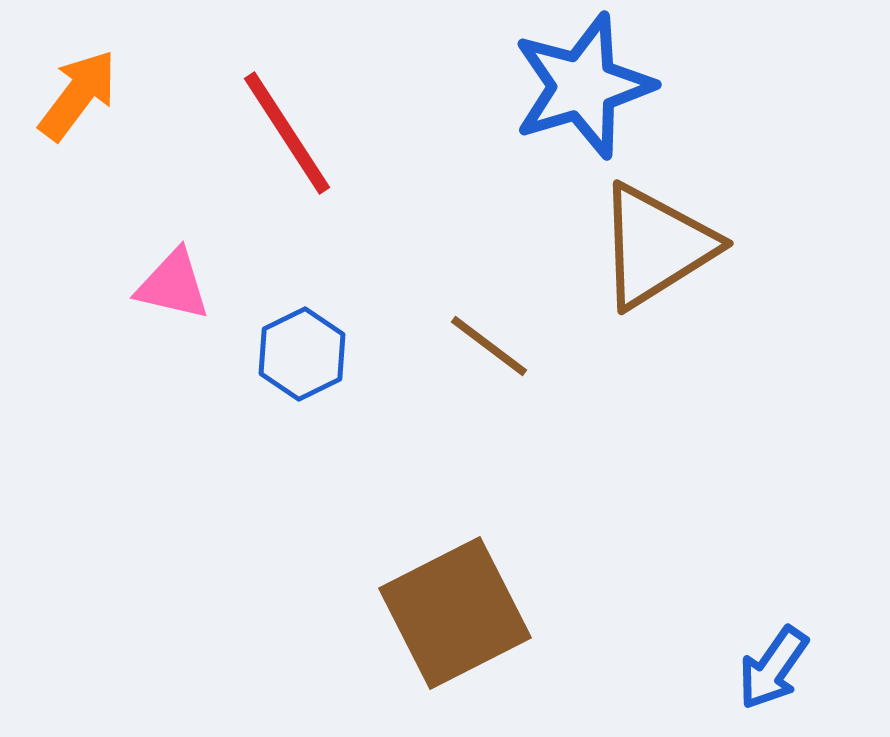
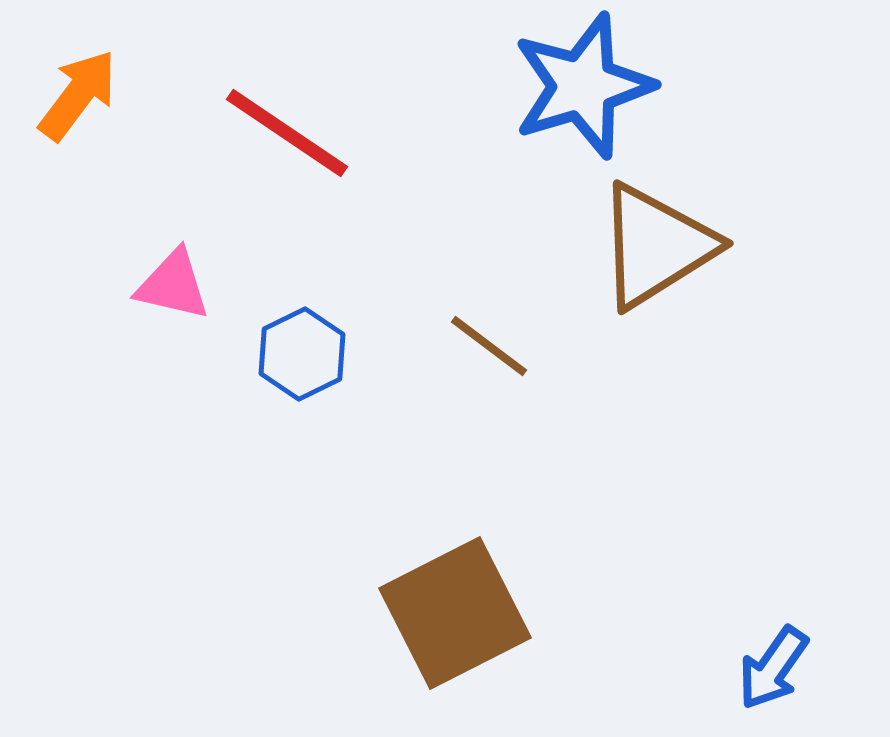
red line: rotated 23 degrees counterclockwise
